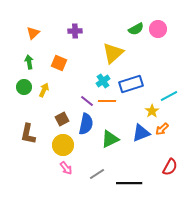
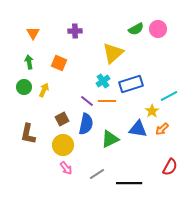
orange triangle: rotated 16 degrees counterclockwise
blue triangle: moved 3 px left, 4 px up; rotated 30 degrees clockwise
